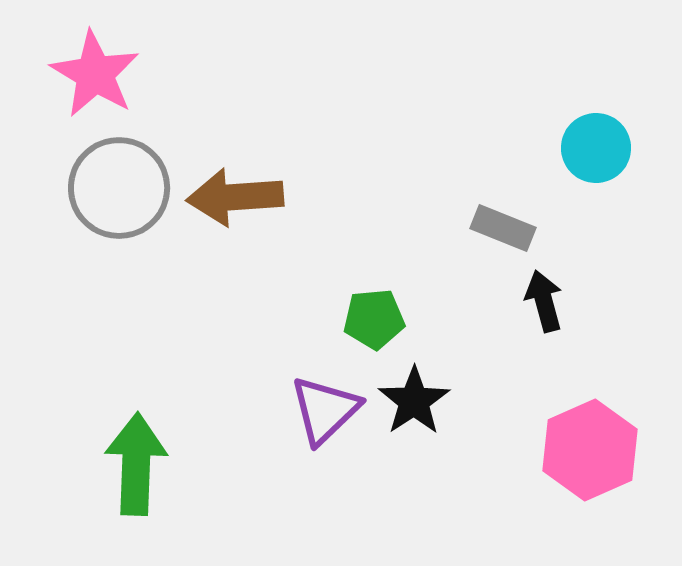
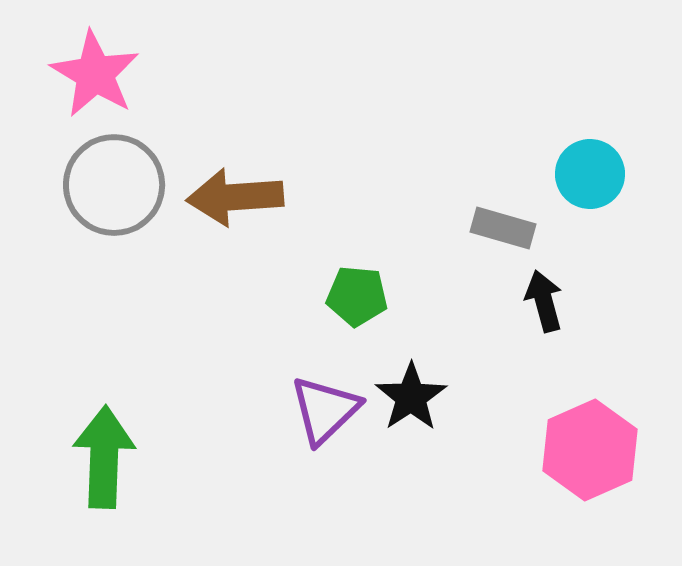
cyan circle: moved 6 px left, 26 px down
gray circle: moved 5 px left, 3 px up
gray rectangle: rotated 6 degrees counterclockwise
green pentagon: moved 17 px left, 23 px up; rotated 10 degrees clockwise
black star: moved 3 px left, 4 px up
green arrow: moved 32 px left, 7 px up
